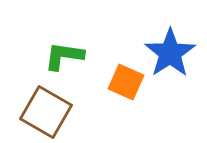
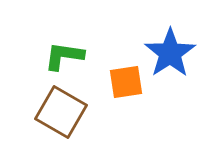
orange square: rotated 33 degrees counterclockwise
brown square: moved 15 px right
